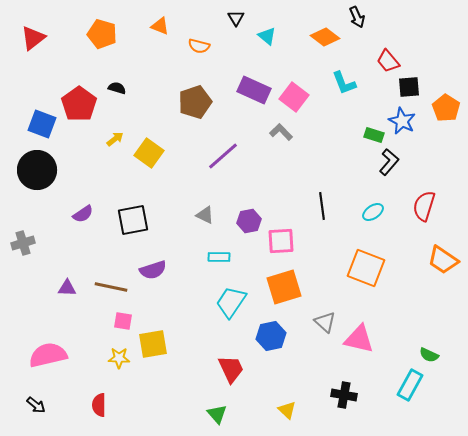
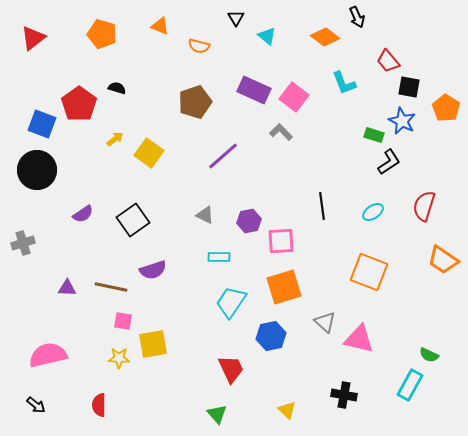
black square at (409, 87): rotated 15 degrees clockwise
black L-shape at (389, 162): rotated 16 degrees clockwise
black square at (133, 220): rotated 24 degrees counterclockwise
orange square at (366, 268): moved 3 px right, 4 px down
